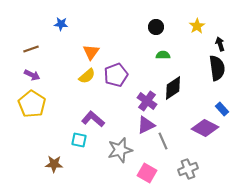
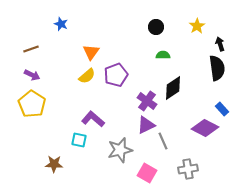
blue star: rotated 16 degrees clockwise
gray cross: rotated 12 degrees clockwise
